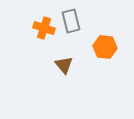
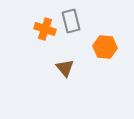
orange cross: moved 1 px right, 1 px down
brown triangle: moved 1 px right, 3 px down
